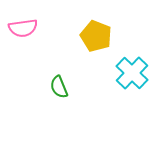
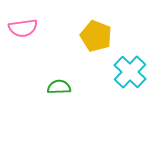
cyan cross: moved 2 px left, 1 px up
green semicircle: rotated 110 degrees clockwise
